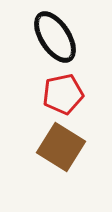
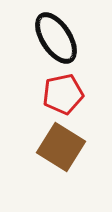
black ellipse: moved 1 px right, 1 px down
